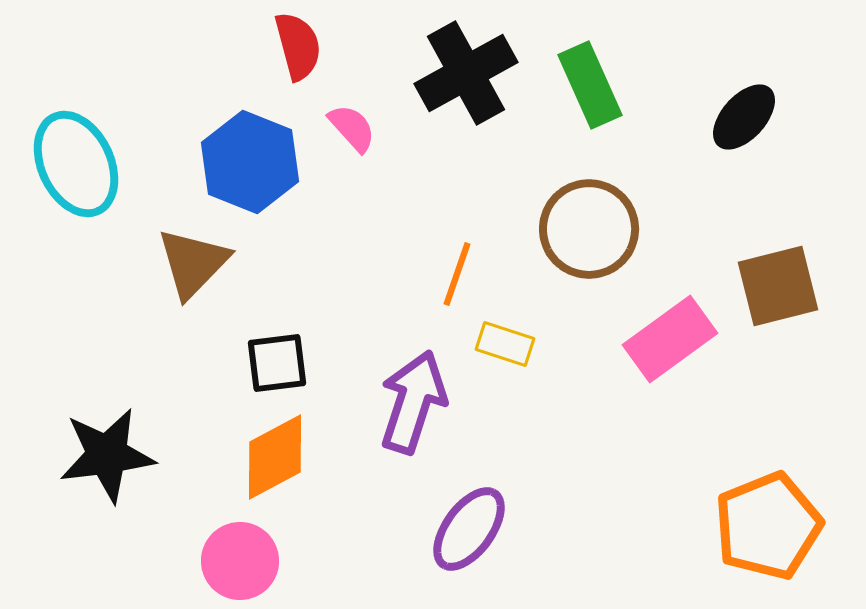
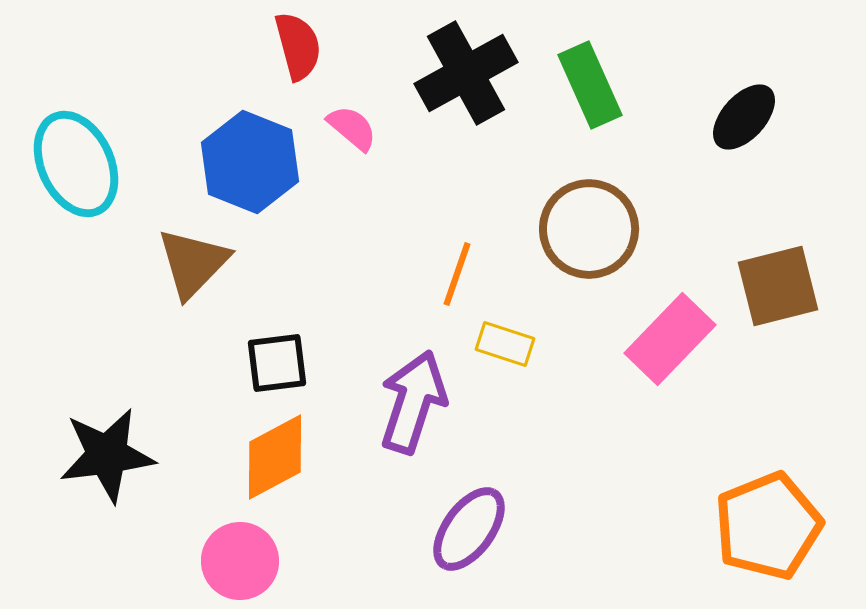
pink semicircle: rotated 8 degrees counterclockwise
pink rectangle: rotated 10 degrees counterclockwise
